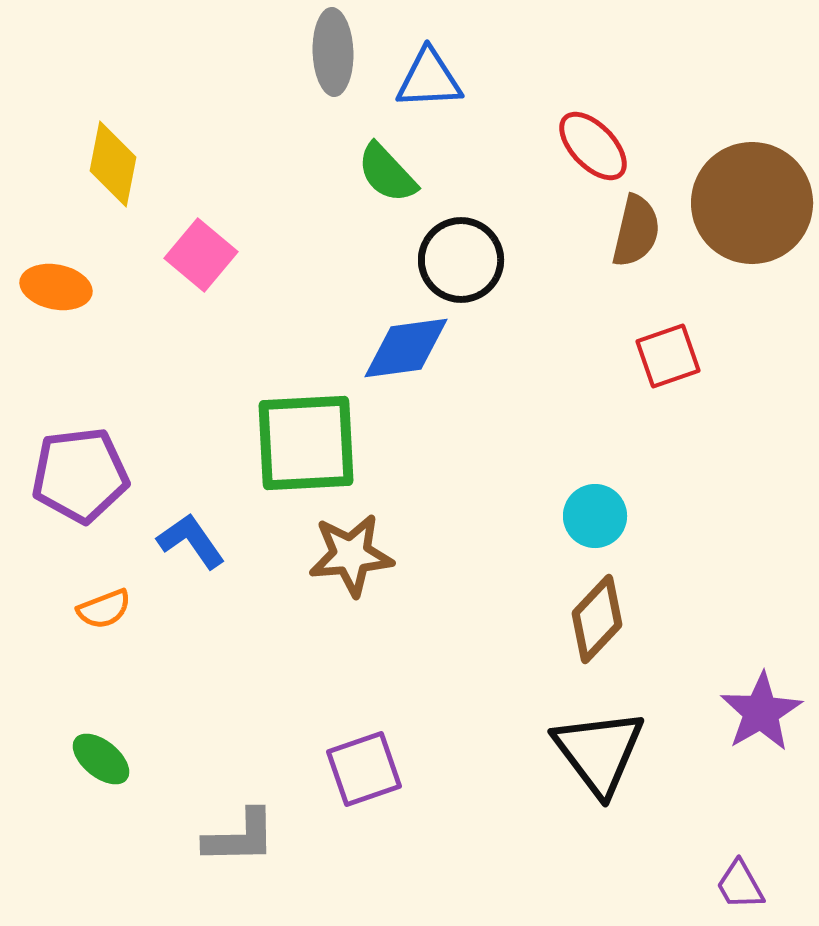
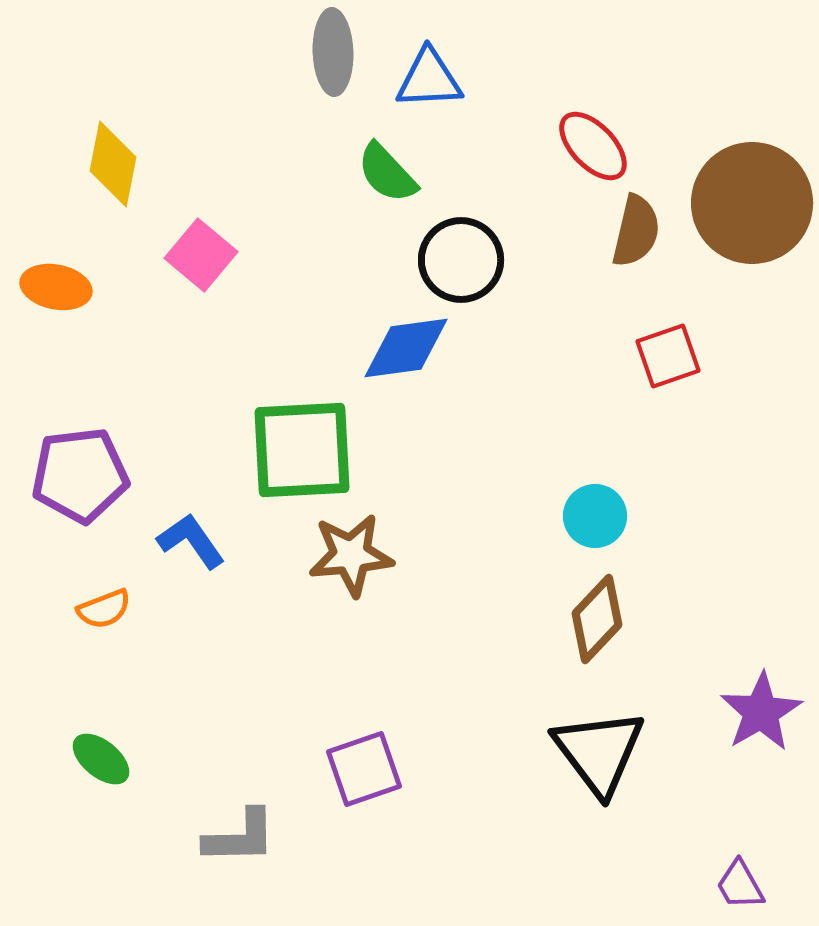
green square: moved 4 px left, 7 px down
